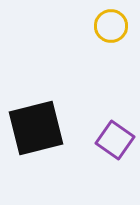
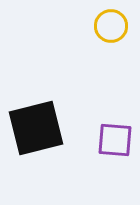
purple square: rotated 30 degrees counterclockwise
